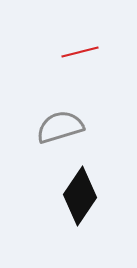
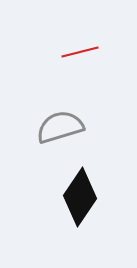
black diamond: moved 1 px down
